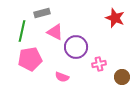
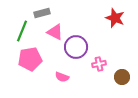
green line: rotated 10 degrees clockwise
